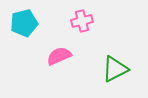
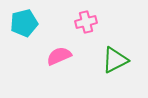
pink cross: moved 4 px right, 1 px down
green triangle: moved 9 px up
